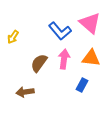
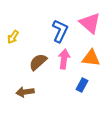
blue L-shape: rotated 115 degrees counterclockwise
brown semicircle: moved 1 px left, 1 px up; rotated 12 degrees clockwise
